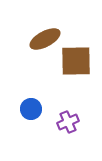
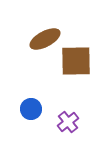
purple cross: rotated 15 degrees counterclockwise
